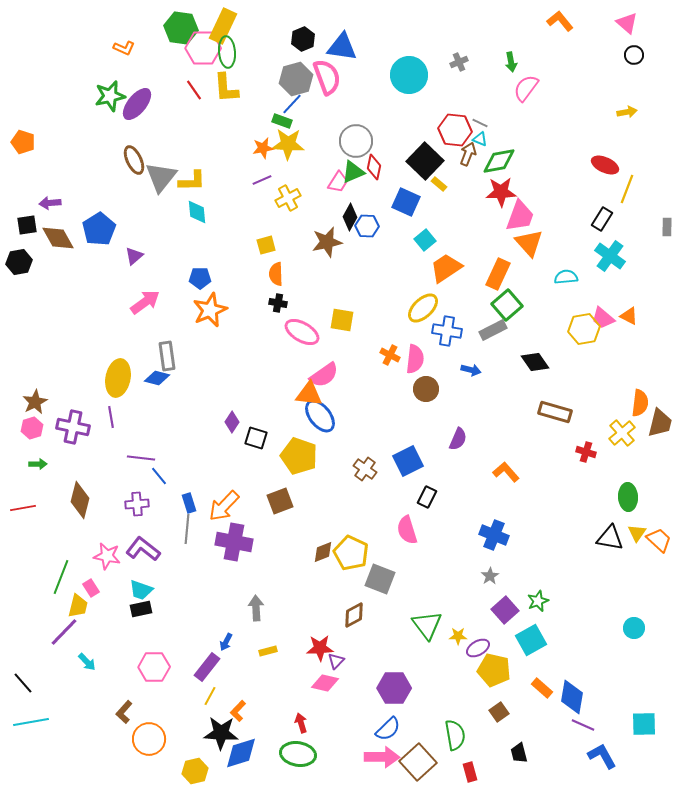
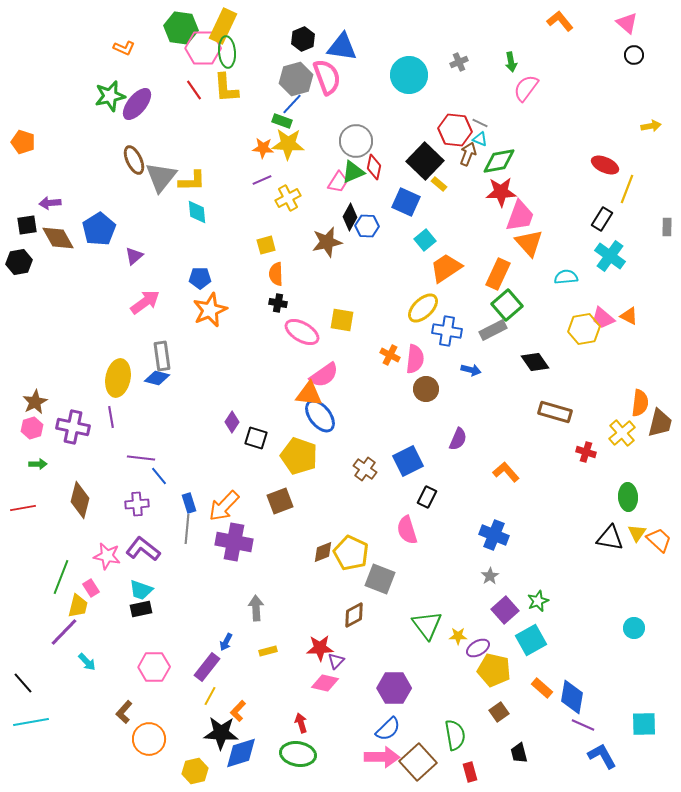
yellow arrow at (627, 112): moved 24 px right, 14 px down
orange star at (263, 148): rotated 15 degrees clockwise
gray rectangle at (167, 356): moved 5 px left
